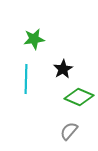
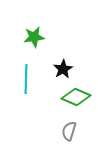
green star: moved 2 px up
green diamond: moved 3 px left
gray semicircle: rotated 24 degrees counterclockwise
